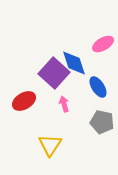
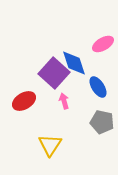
pink arrow: moved 3 px up
